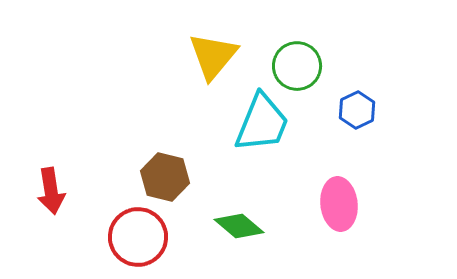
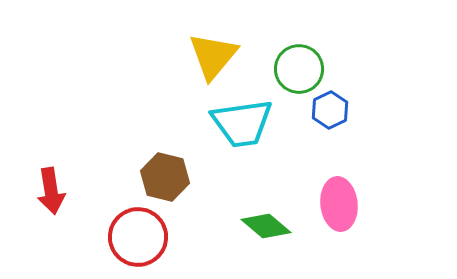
green circle: moved 2 px right, 3 px down
blue hexagon: moved 27 px left
cyan trapezoid: moved 20 px left; rotated 60 degrees clockwise
green diamond: moved 27 px right
